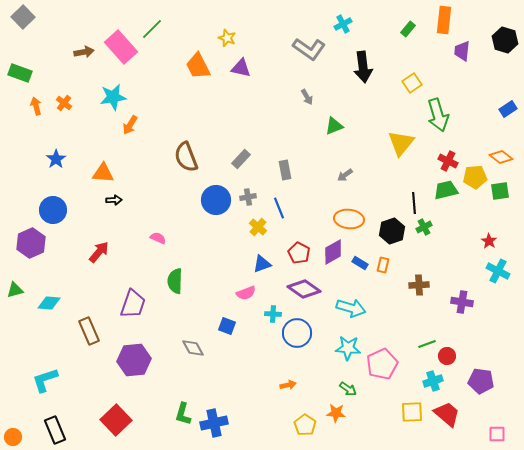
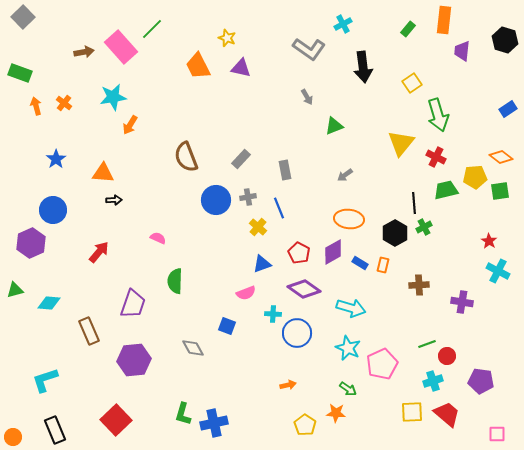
red cross at (448, 161): moved 12 px left, 4 px up
black hexagon at (392, 231): moved 3 px right, 2 px down; rotated 10 degrees counterclockwise
cyan star at (348, 348): rotated 20 degrees clockwise
